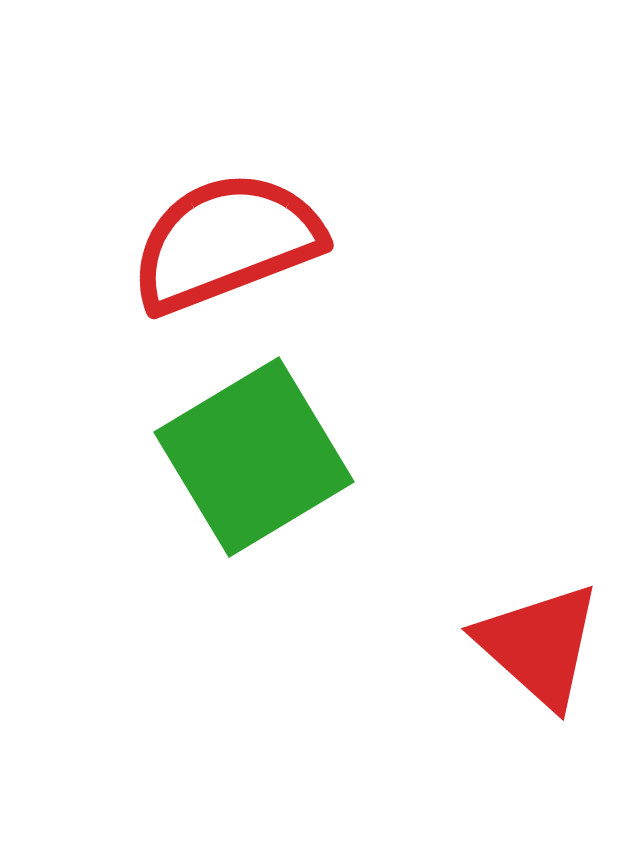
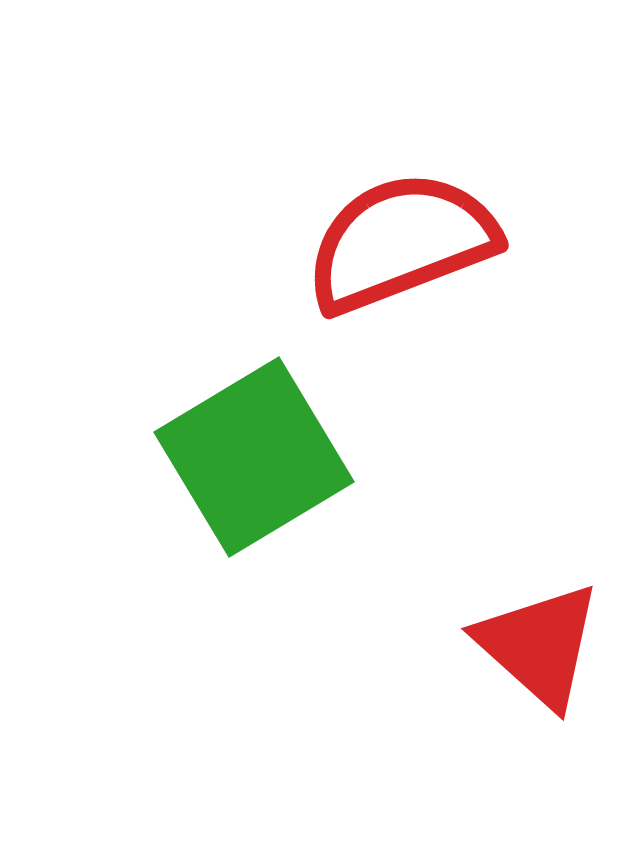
red semicircle: moved 175 px right
